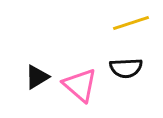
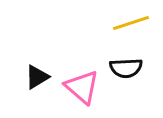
pink triangle: moved 2 px right, 2 px down
